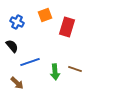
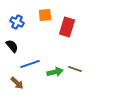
orange square: rotated 16 degrees clockwise
blue line: moved 2 px down
green arrow: rotated 98 degrees counterclockwise
